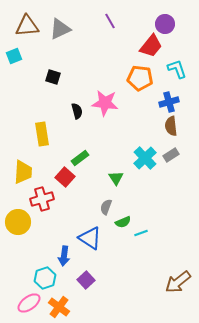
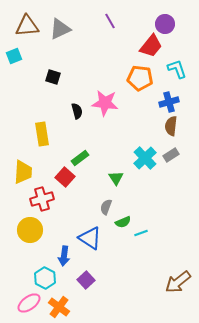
brown semicircle: rotated 12 degrees clockwise
yellow circle: moved 12 px right, 8 px down
cyan hexagon: rotated 15 degrees counterclockwise
